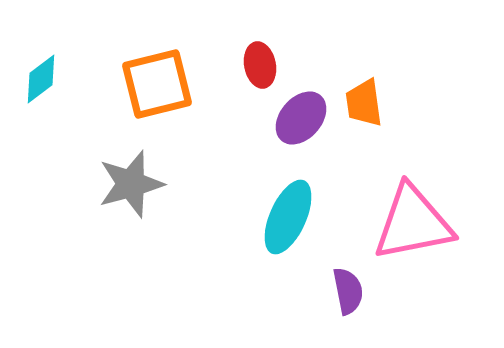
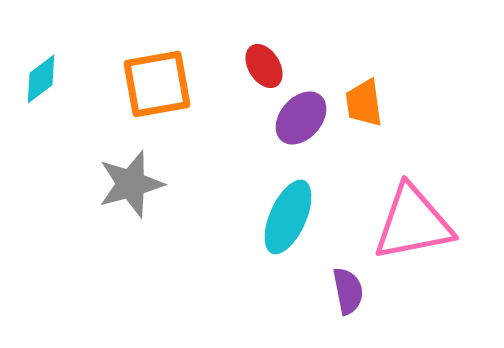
red ellipse: moved 4 px right, 1 px down; rotated 21 degrees counterclockwise
orange square: rotated 4 degrees clockwise
